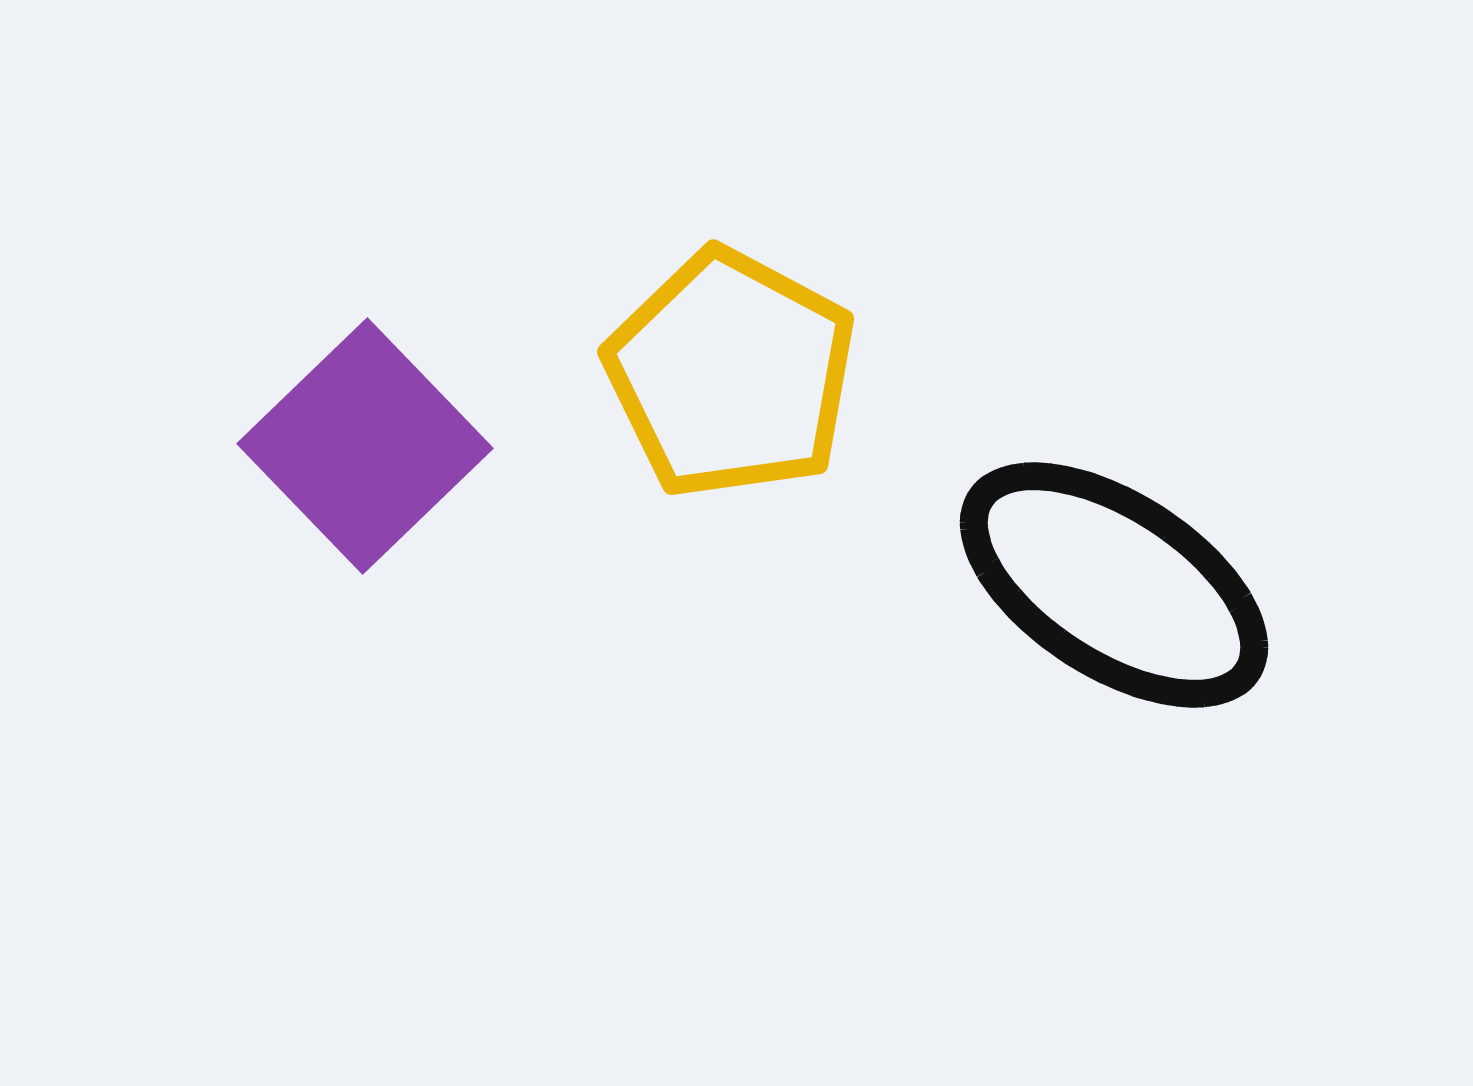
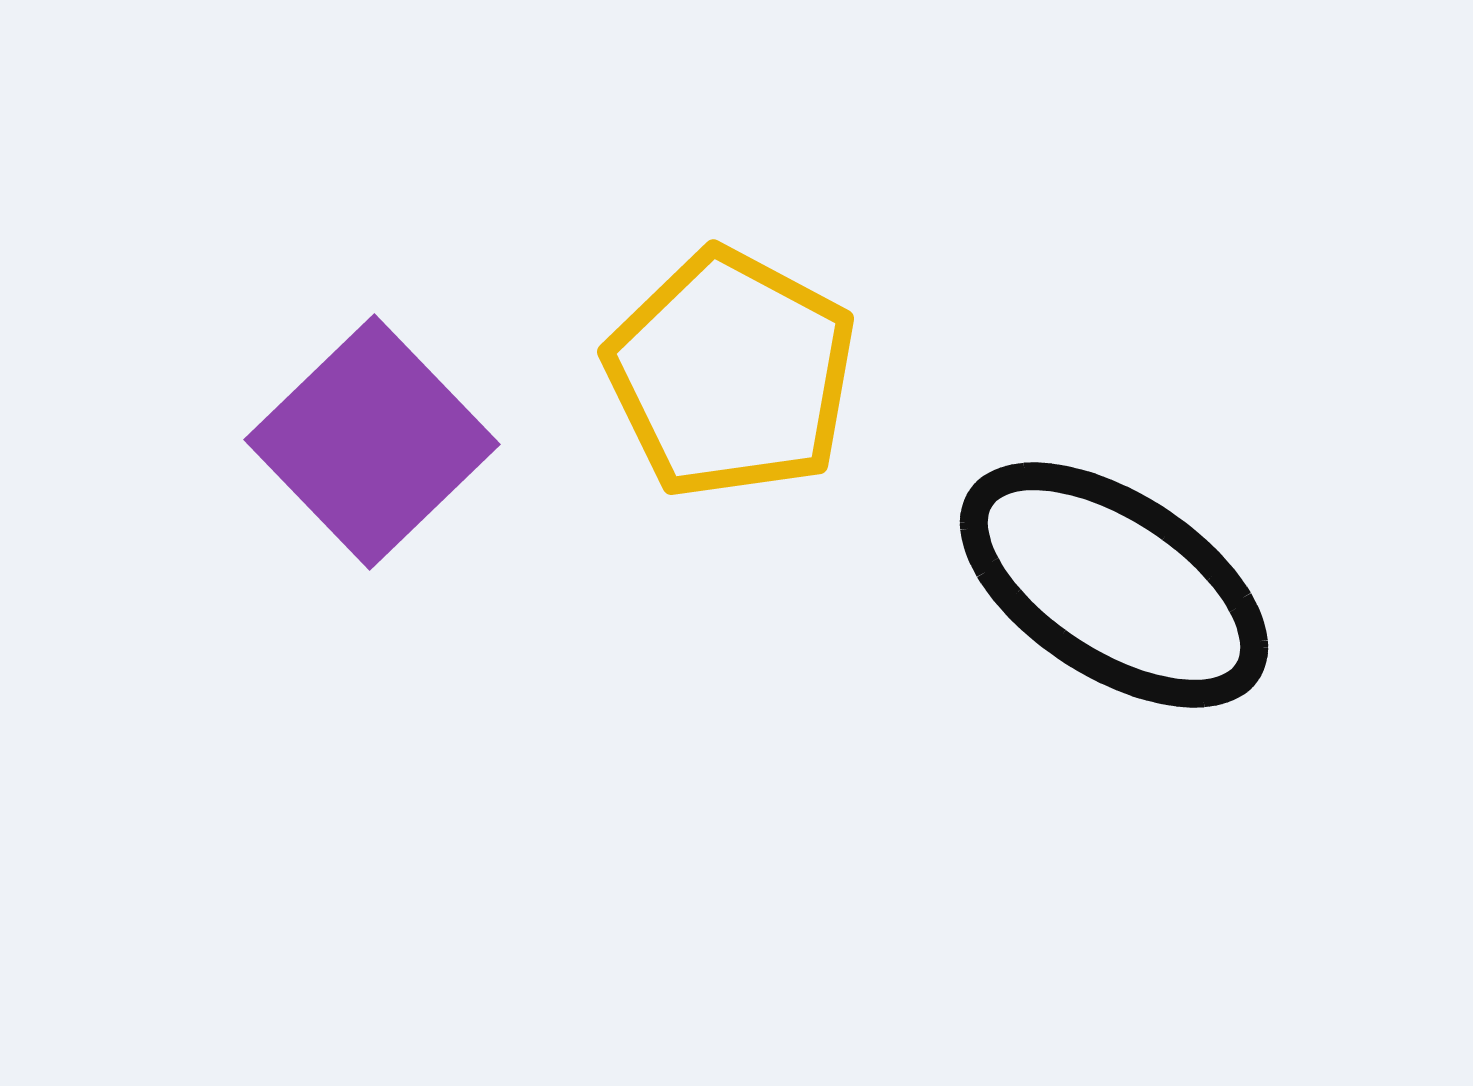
purple square: moved 7 px right, 4 px up
